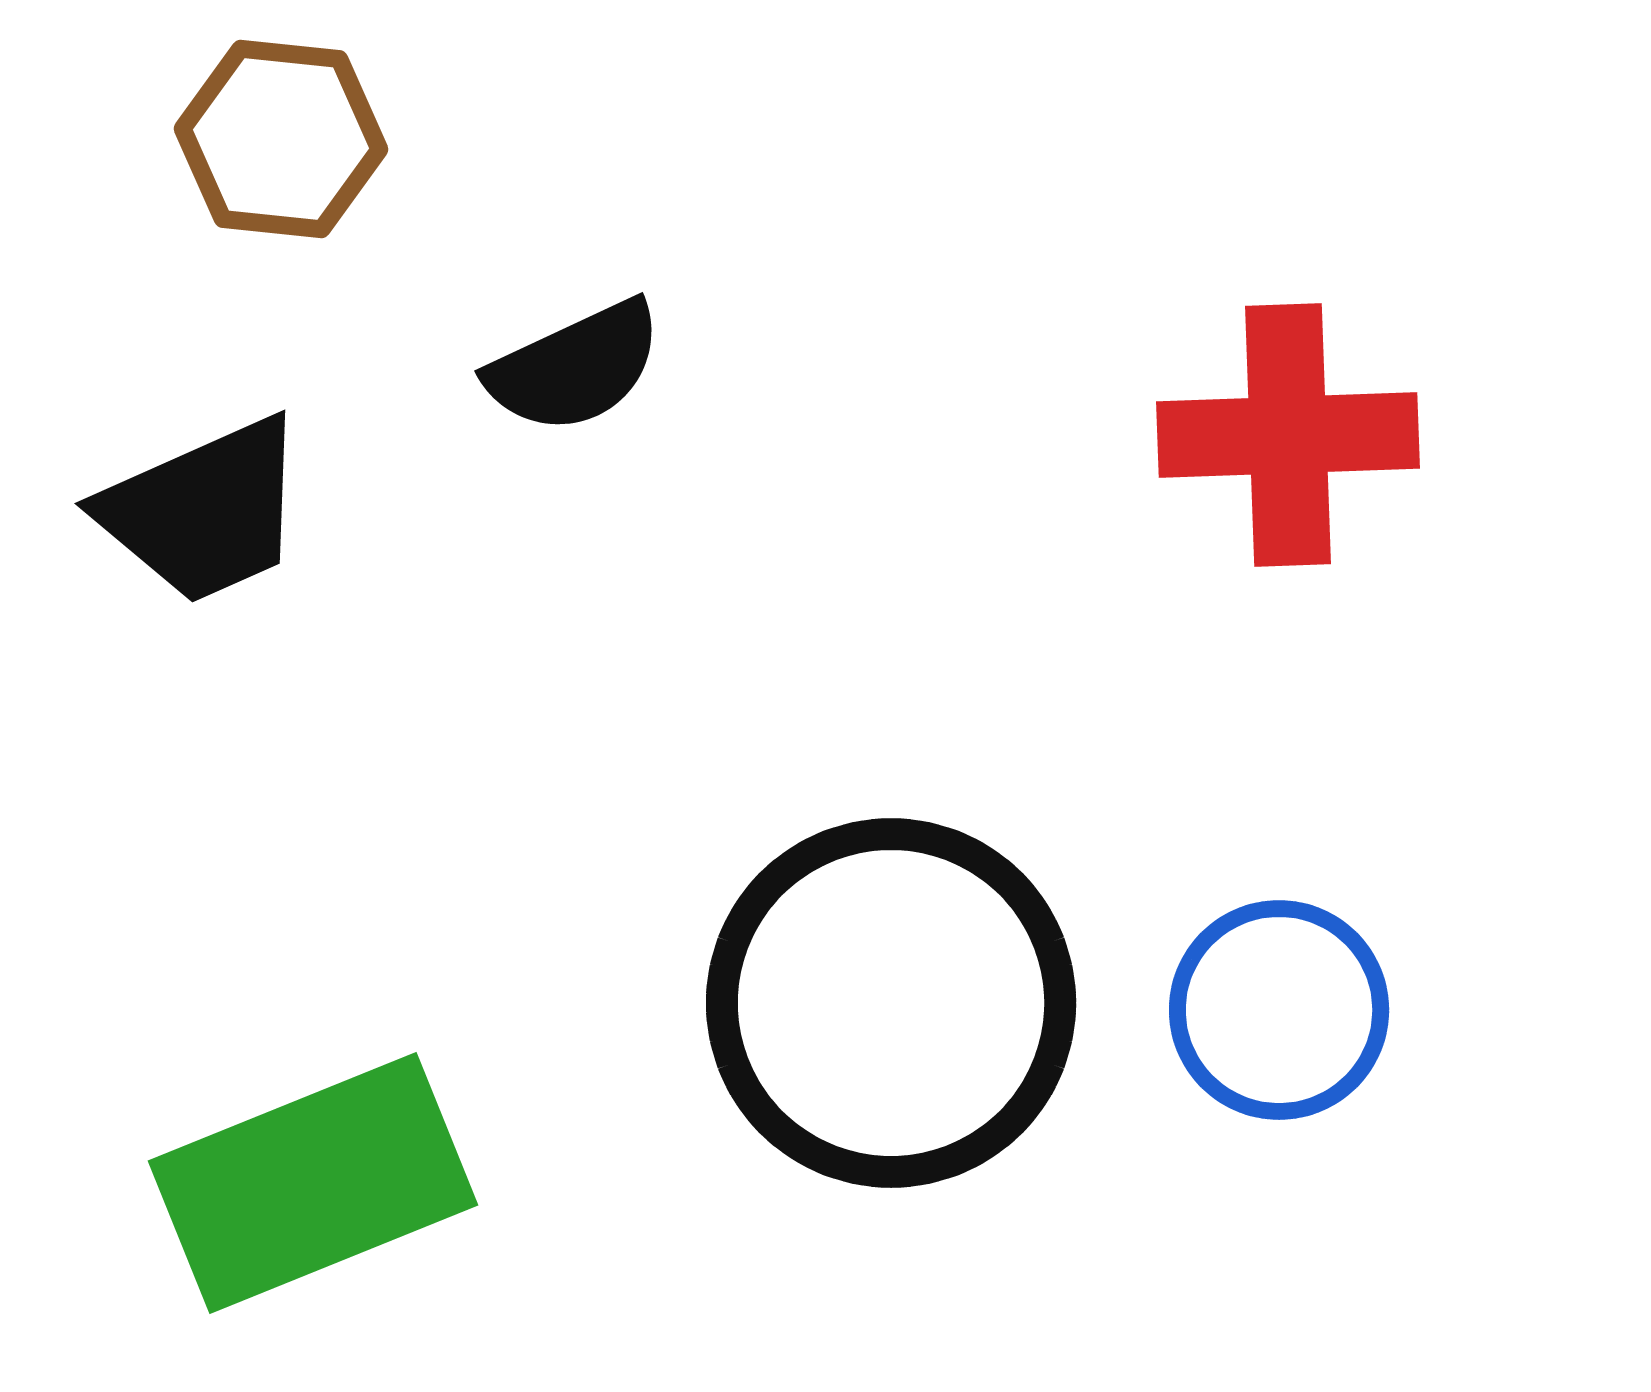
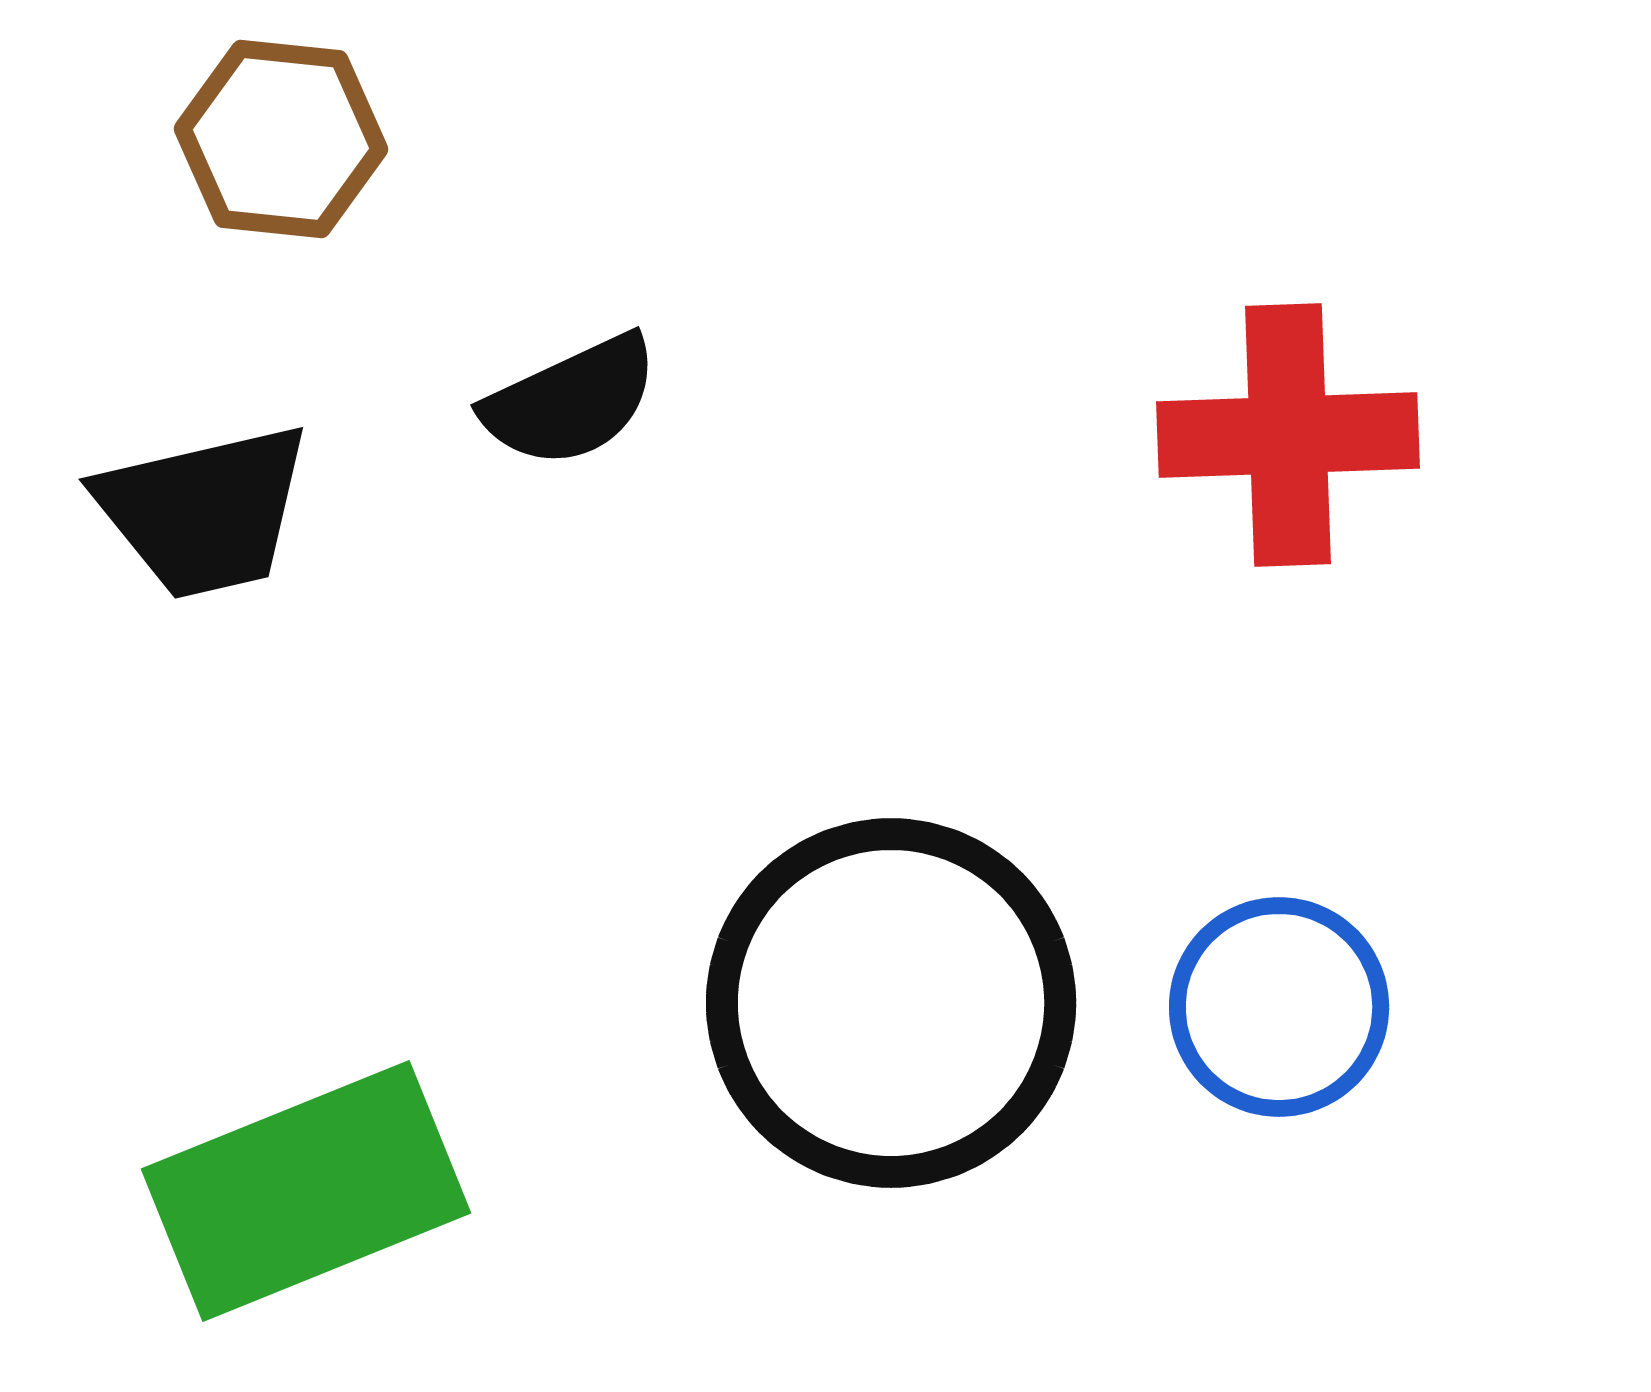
black semicircle: moved 4 px left, 34 px down
black trapezoid: rotated 11 degrees clockwise
blue circle: moved 3 px up
green rectangle: moved 7 px left, 8 px down
